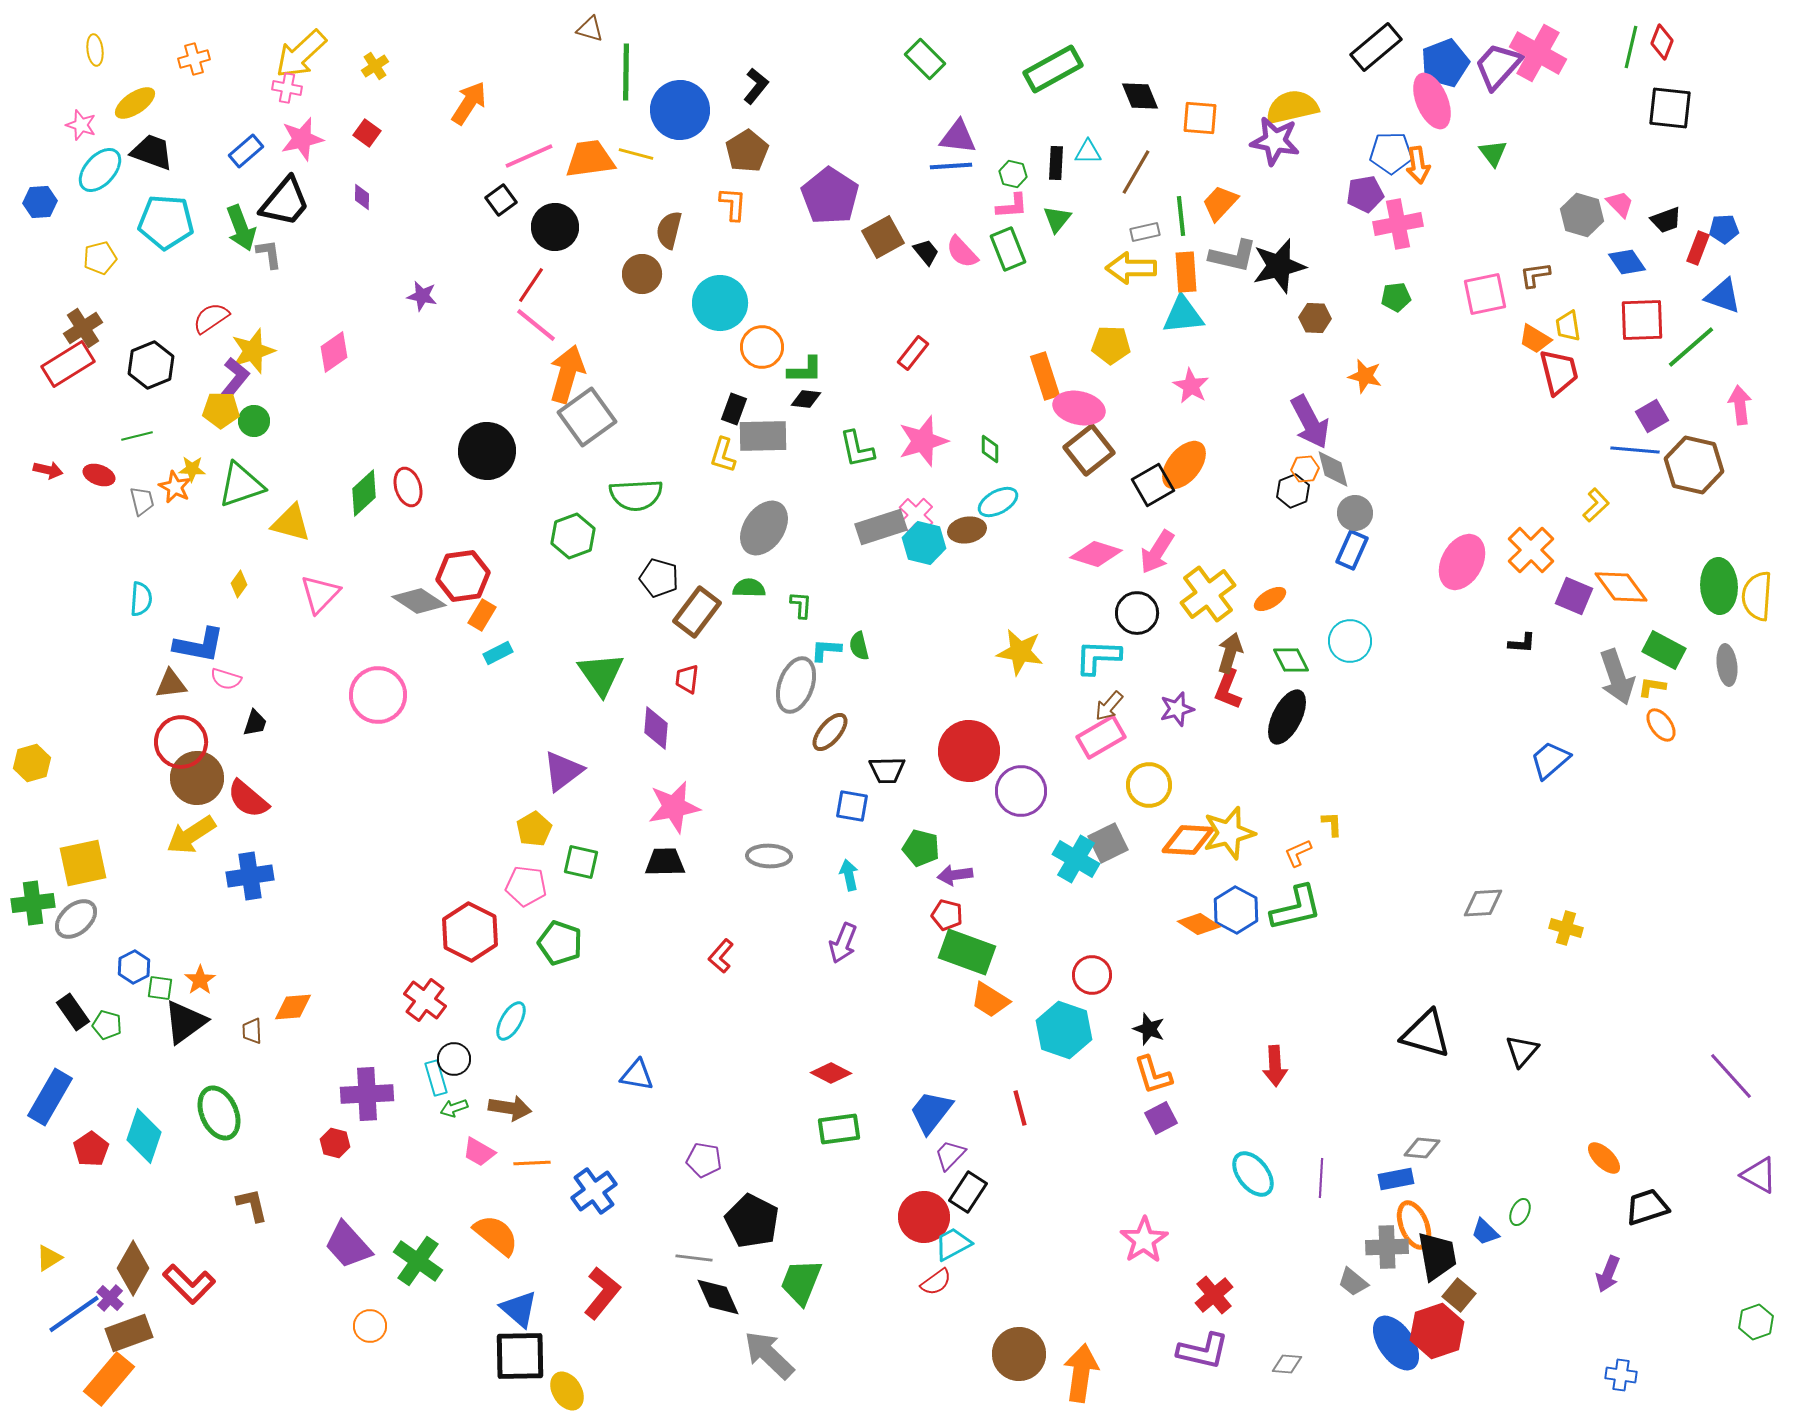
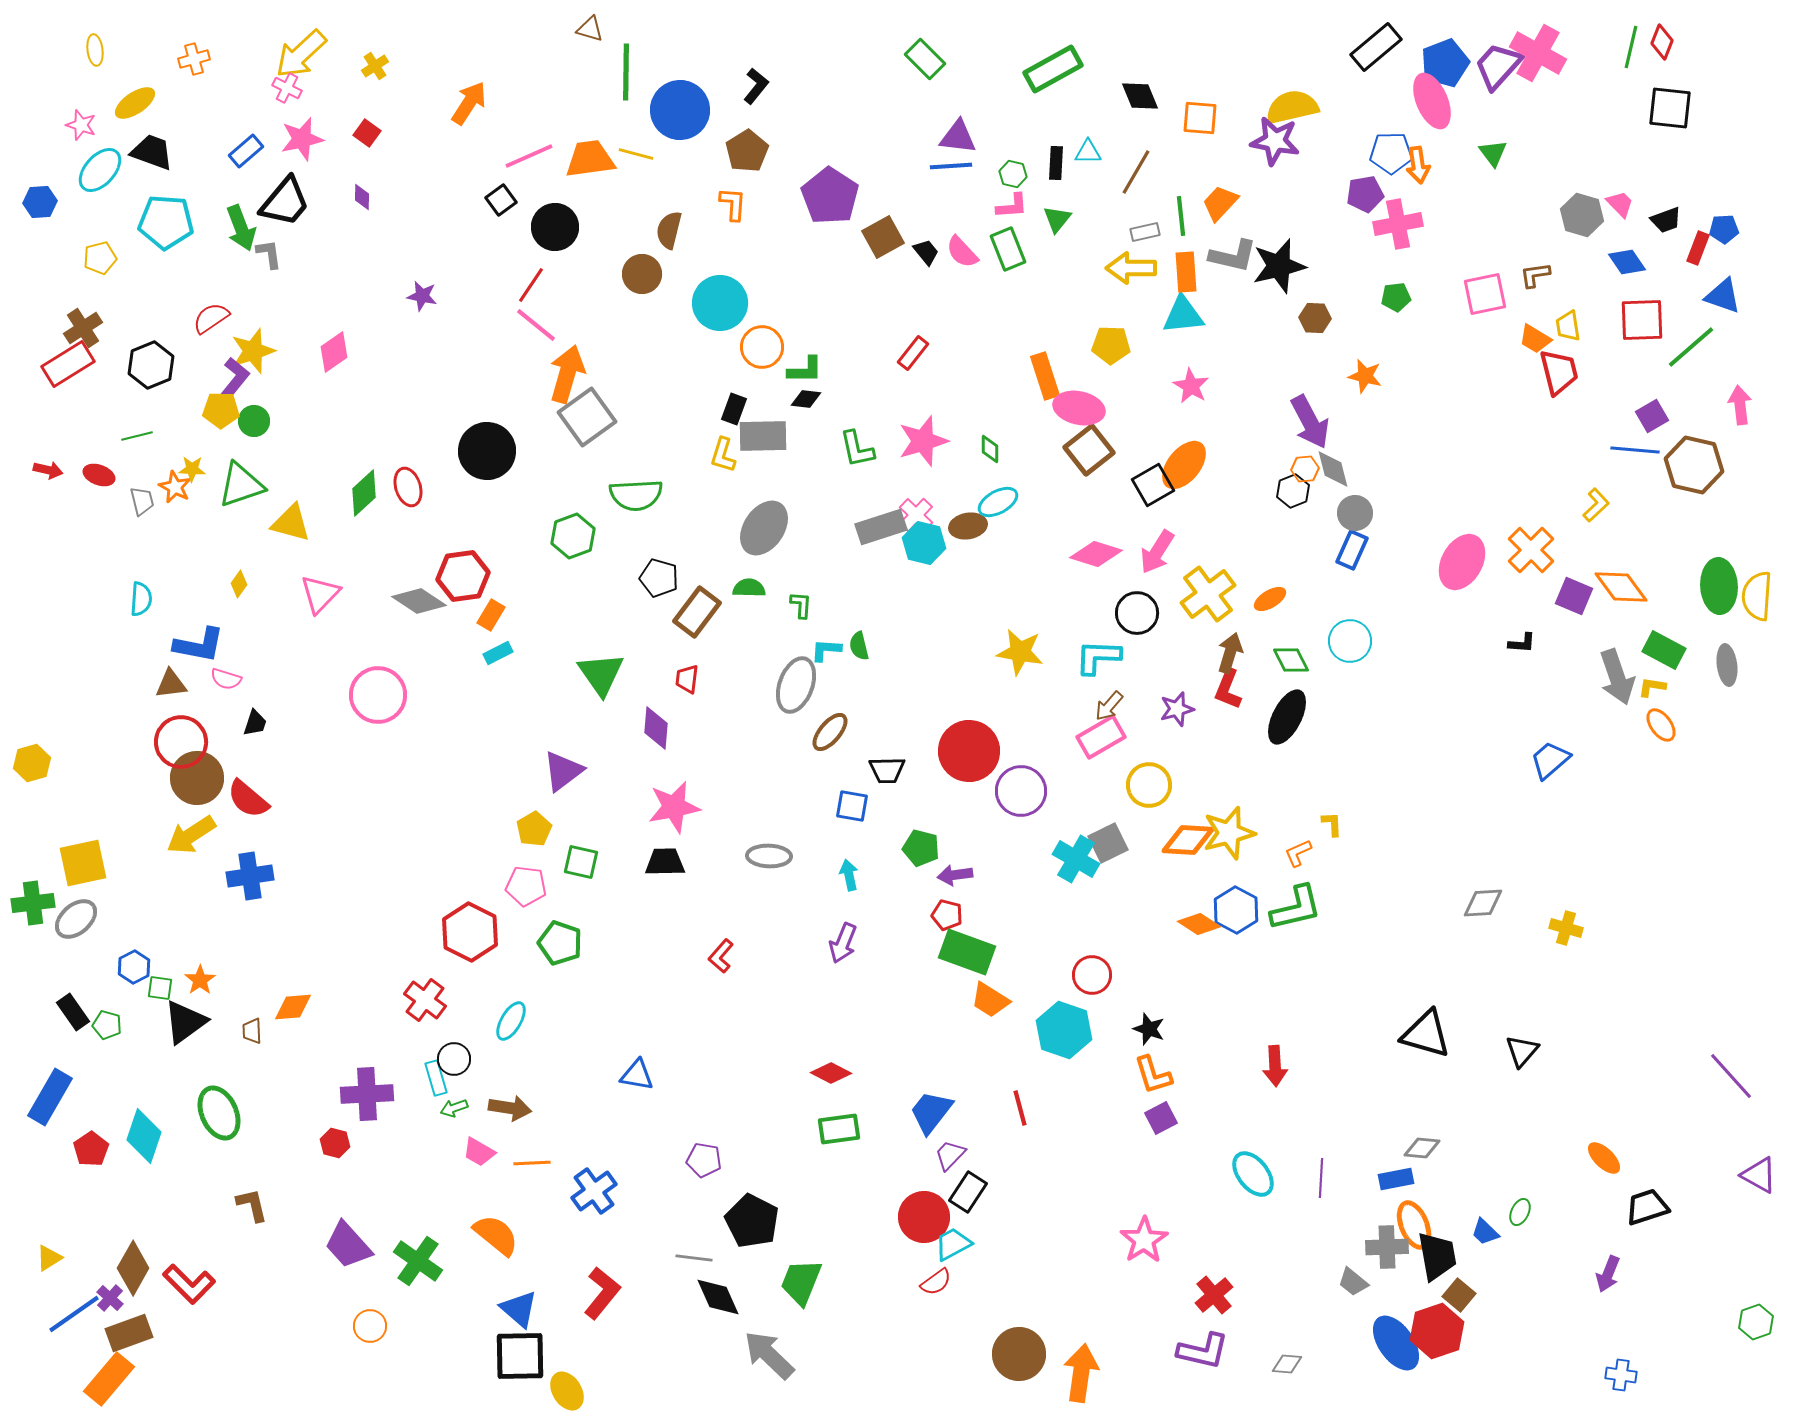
pink cross at (287, 88): rotated 16 degrees clockwise
brown ellipse at (967, 530): moved 1 px right, 4 px up
orange rectangle at (482, 615): moved 9 px right
